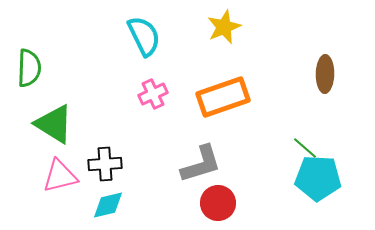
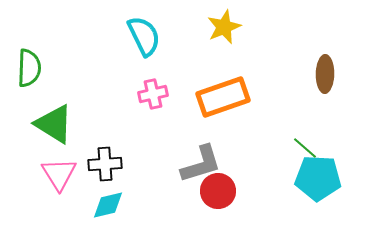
pink cross: rotated 12 degrees clockwise
pink triangle: moved 1 px left, 2 px up; rotated 48 degrees counterclockwise
red circle: moved 12 px up
